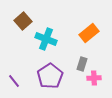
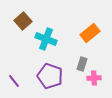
orange rectangle: moved 1 px right
purple pentagon: rotated 20 degrees counterclockwise
